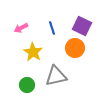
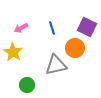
purple square: moved 5 px right, 1 px down
yellow star: moved 20 px left
gray triangle: moved 11 px up
